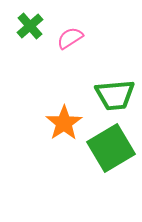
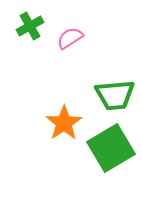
green cross: rotated 12 degrees clockwise
